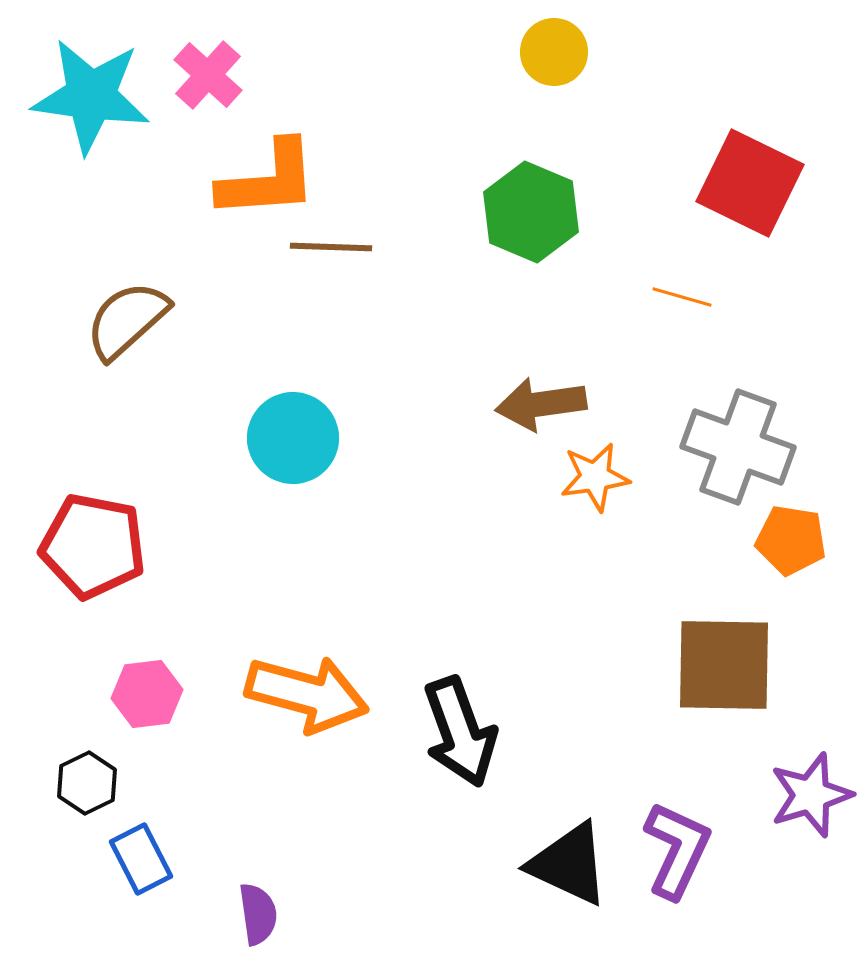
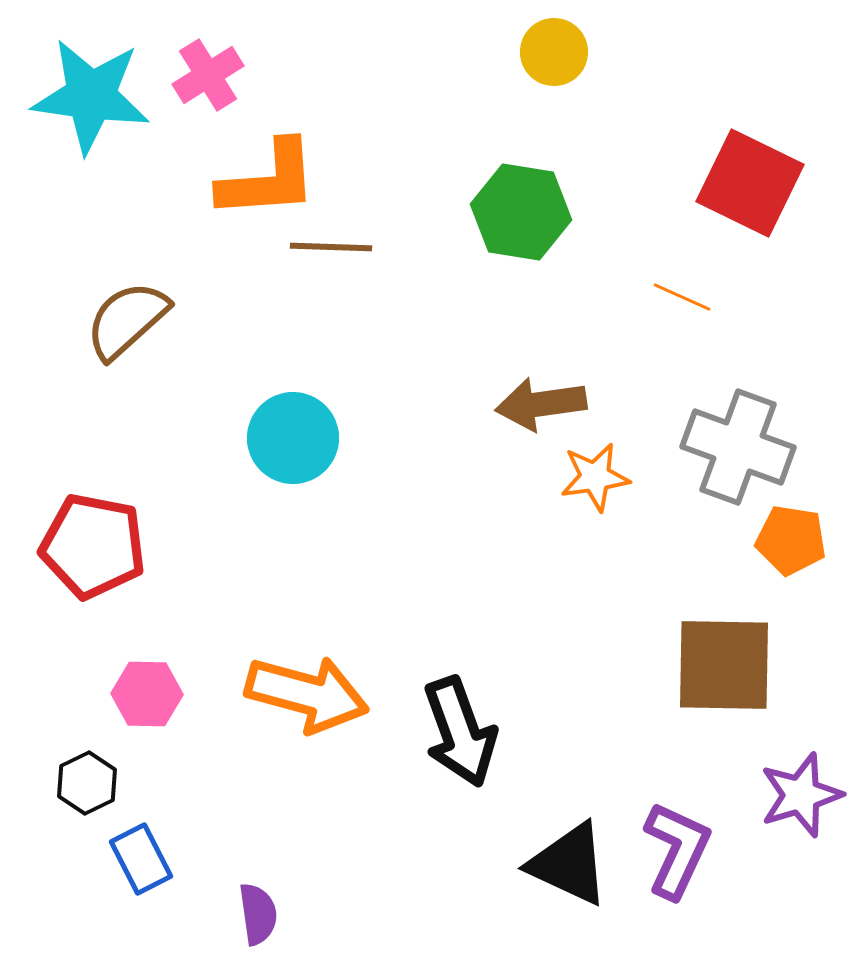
pink cross: rotated 16 degrees clockwise
green hexagon: moved 10 px left; rotated 14 degrees counterclockwise
orange line: rotated 8 degrees clockwise
pink hexagon: rotated 8 degrees clockwise
purple star: moved 10 px left
